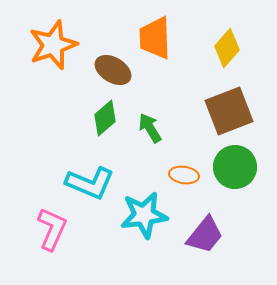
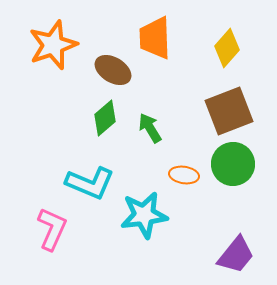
green circle: moved 2 px left, 3 px up
purple trapezoid: moved 31 px right, 20 px down
